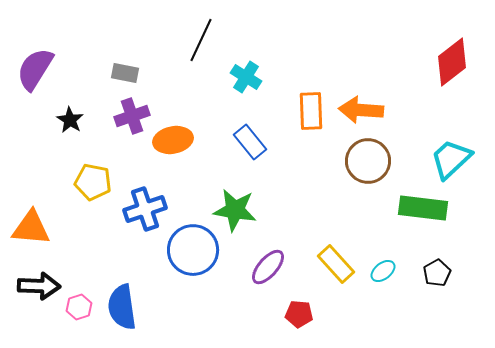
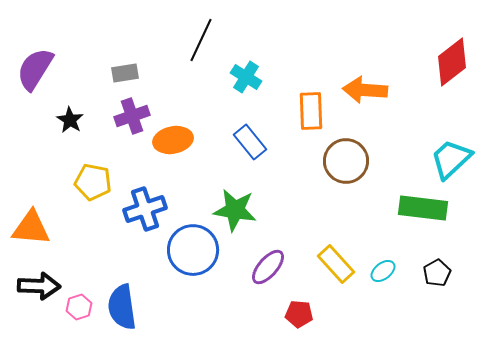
gray rectangle: rotated 20 degrees counterclockwise
orange arrow: moved 4 px right, 20 px up
brown circle: moved 22 px left
